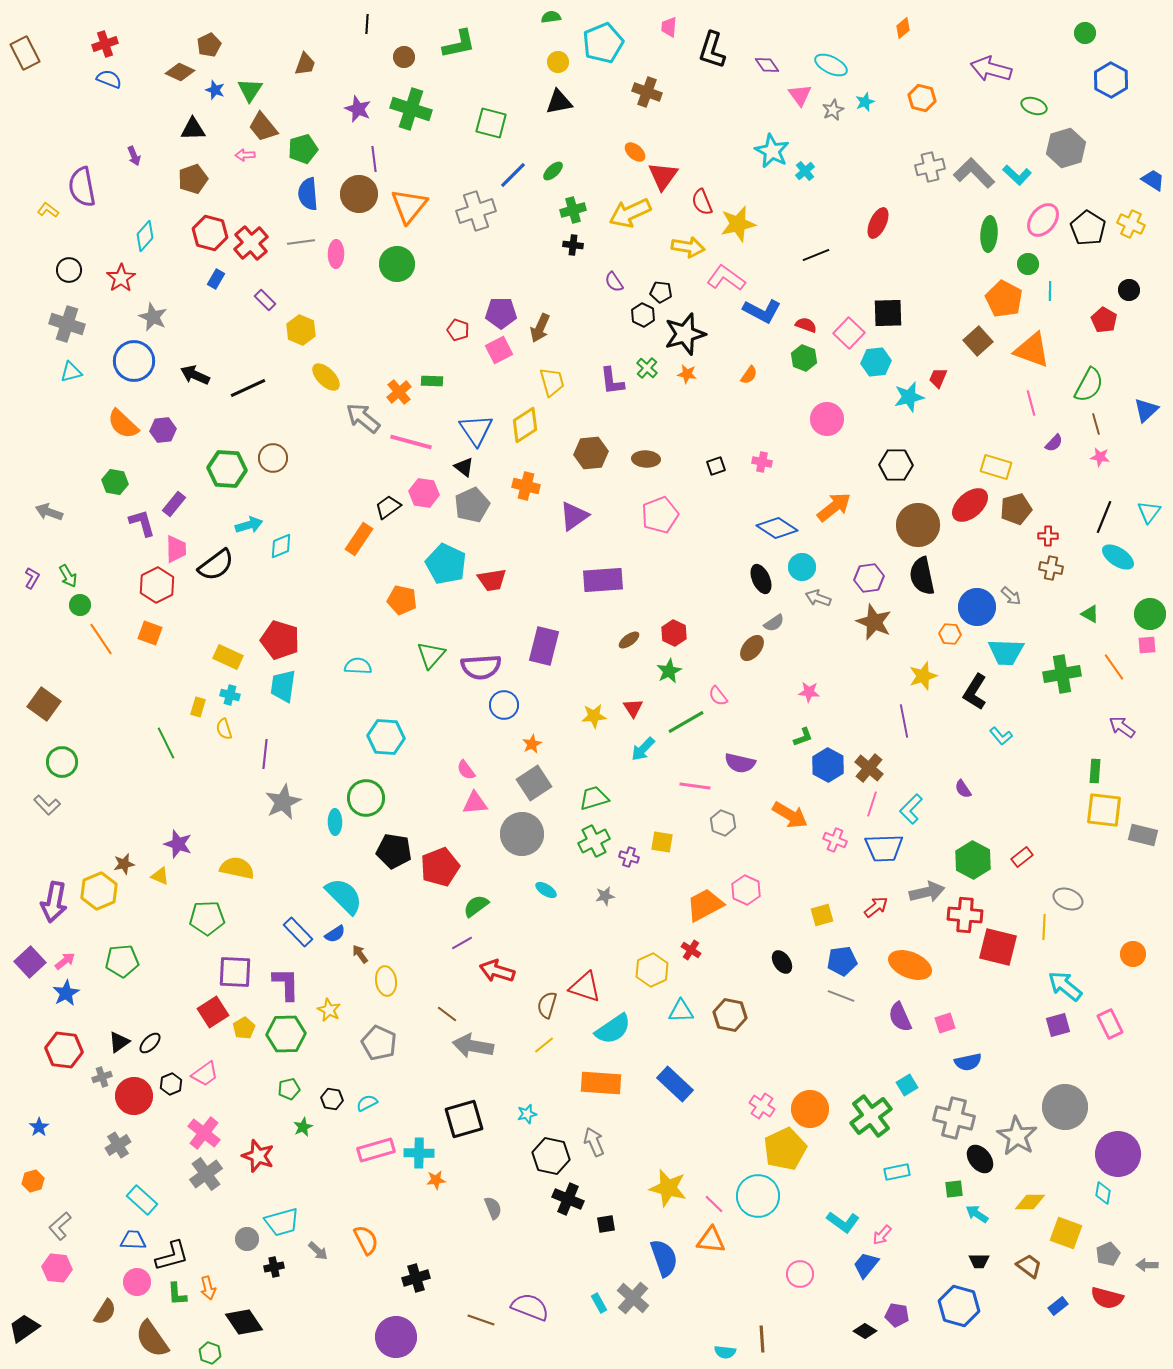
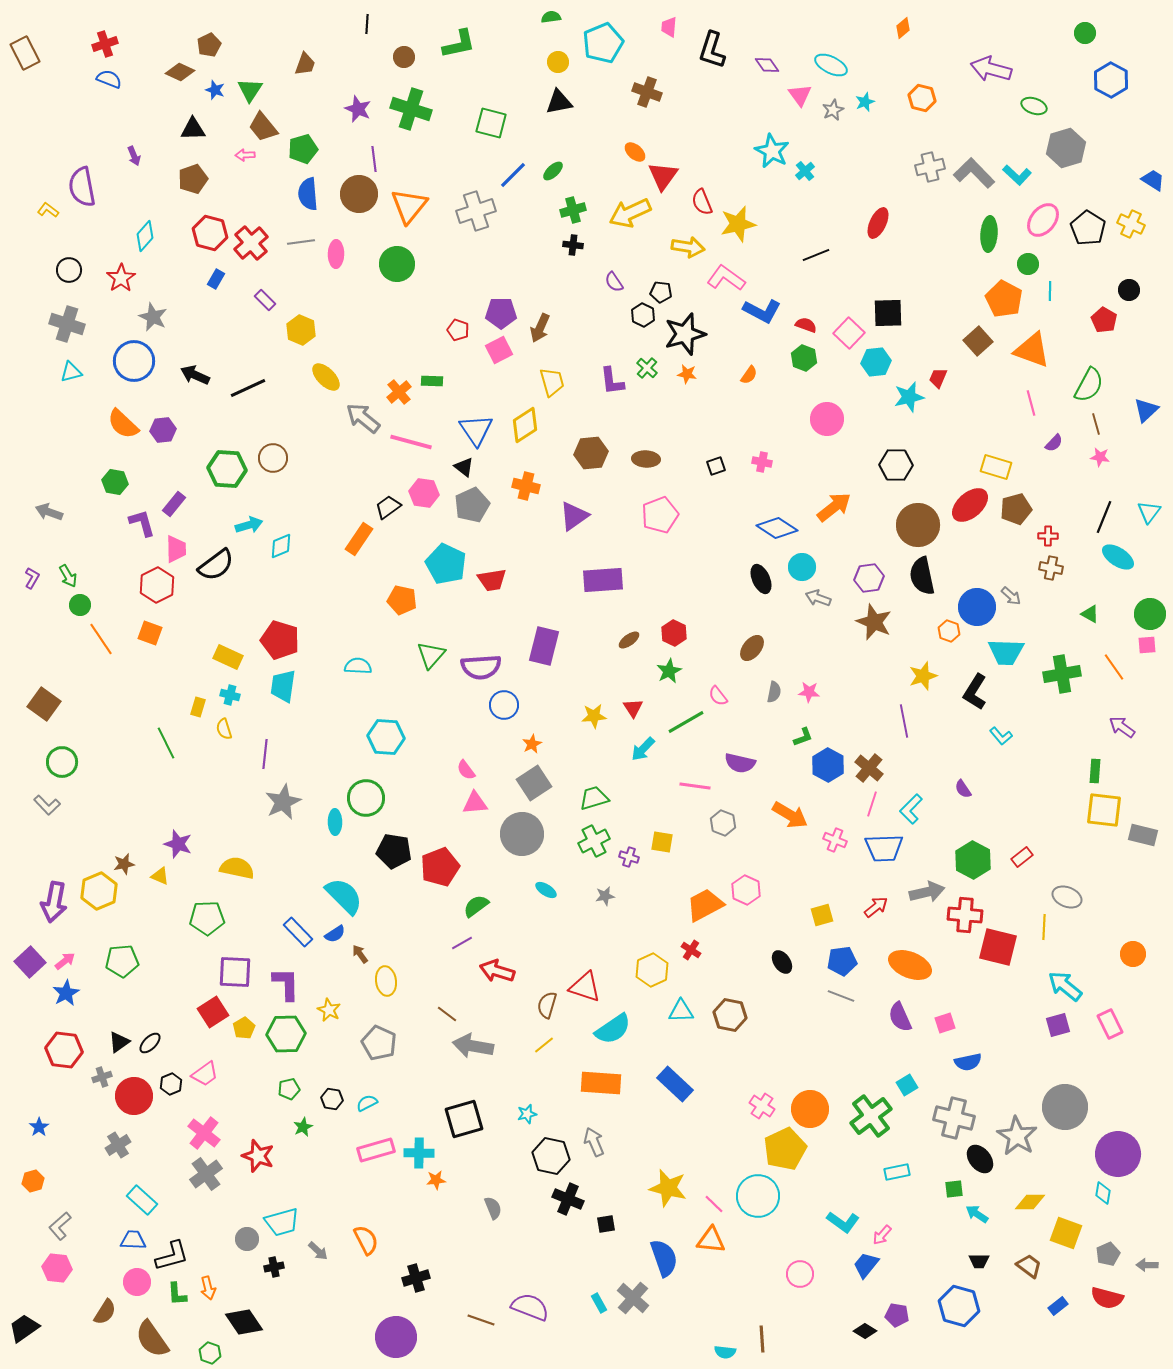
gray semicircle at (774, 623): moved 69 px down; rotated 45 degrees counterclockwise
orange hexagon at (950, 634): moved 1 px left, 3 px up; rotated 15 degrees clockwise
gray ellipse at (1068, 899): moved 1 px left, 2 px up
